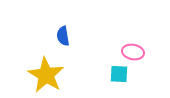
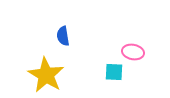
cyan square: moved 5 px left, 2 px up
